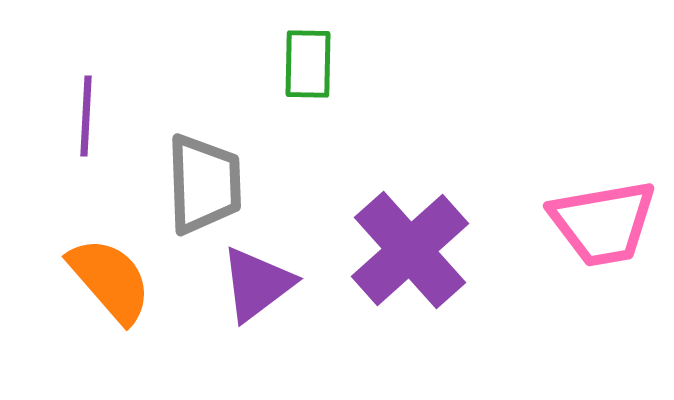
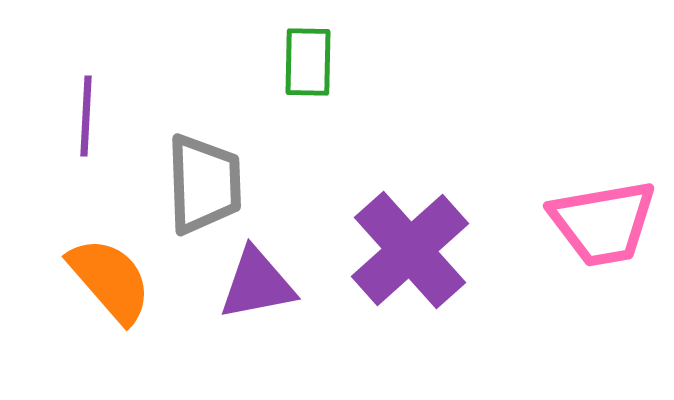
green rectangle: moved 2 px up
purple triangle: rotated 26 degrees clockwise
